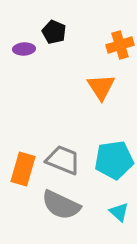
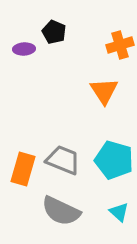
orange triangle: moved 3 px right, 4 px down
cyan pentagon: rotated 24 degrees clockwise
gray semicircle: moved 6 px down
